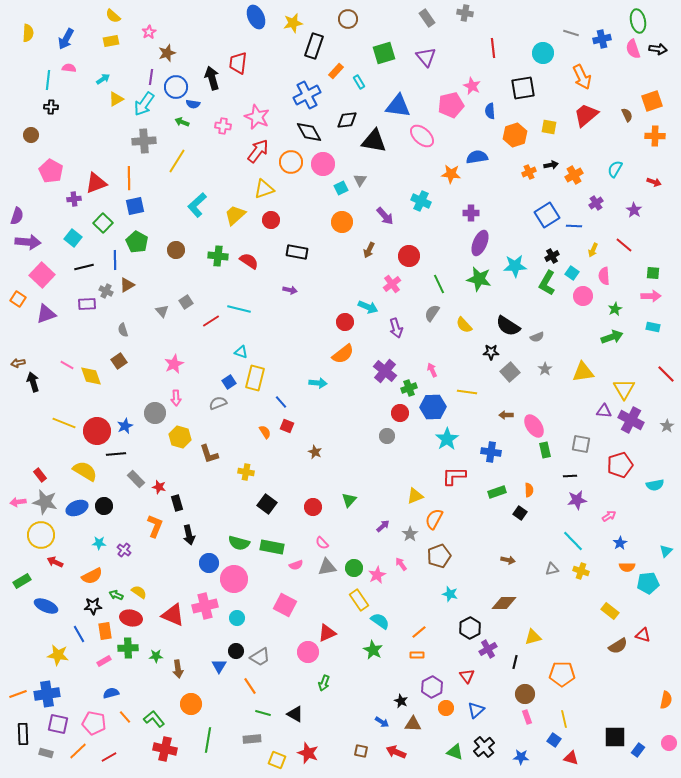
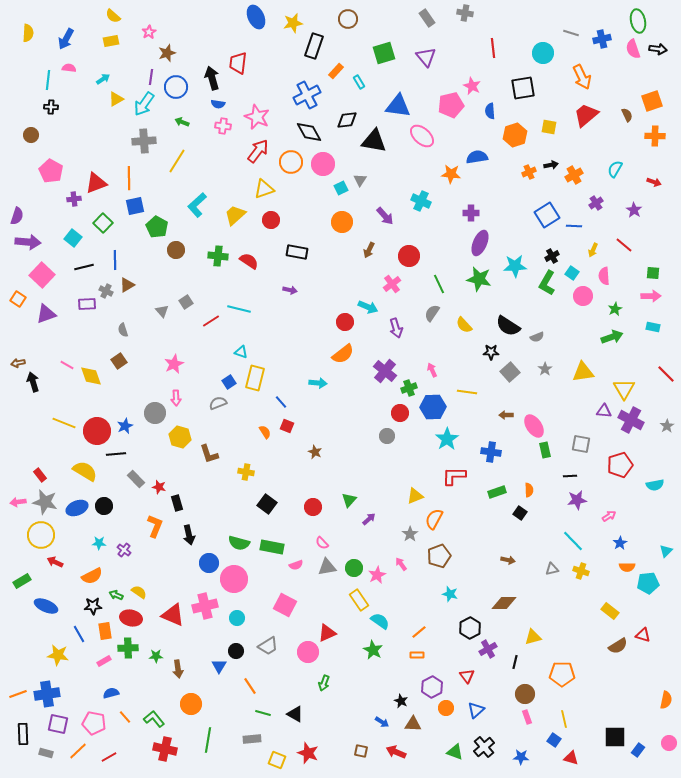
blue semicircle at (193, 104): moved 25 px right
green pentagon at (137, 242): moved 20 px right, 15 px up
purple arrow at (383, 526): moved 14 px left, 7 px up
gray trapezoid at (260, 657): moved 8 px right, 11 px up
